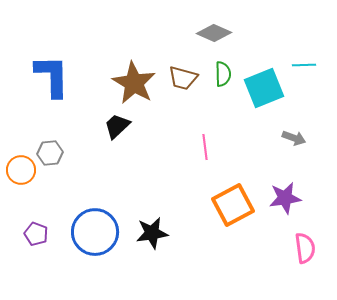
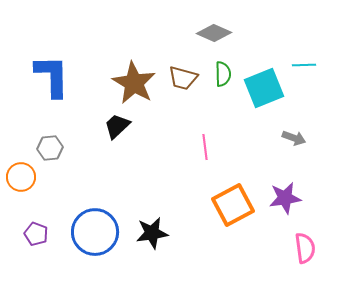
gray hexagon: moved 5 px up
orange circle: moved 7 px down
